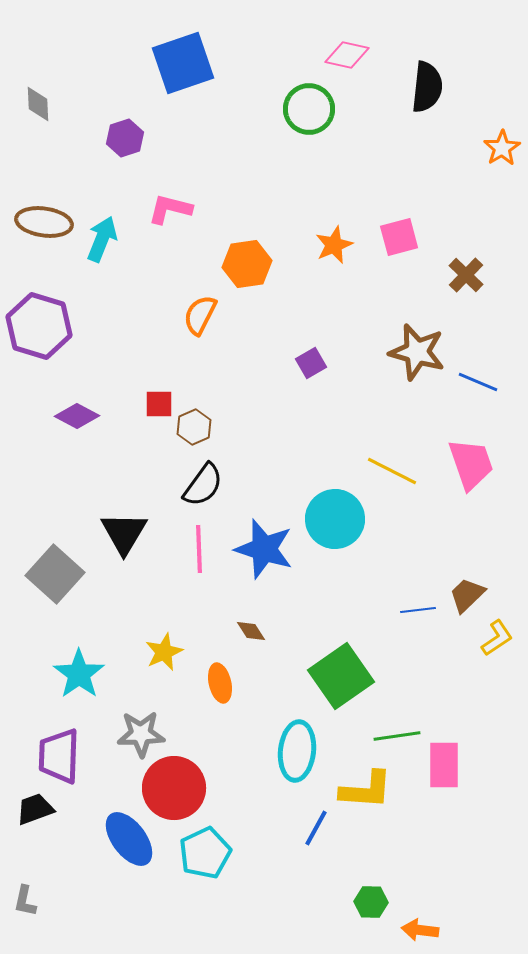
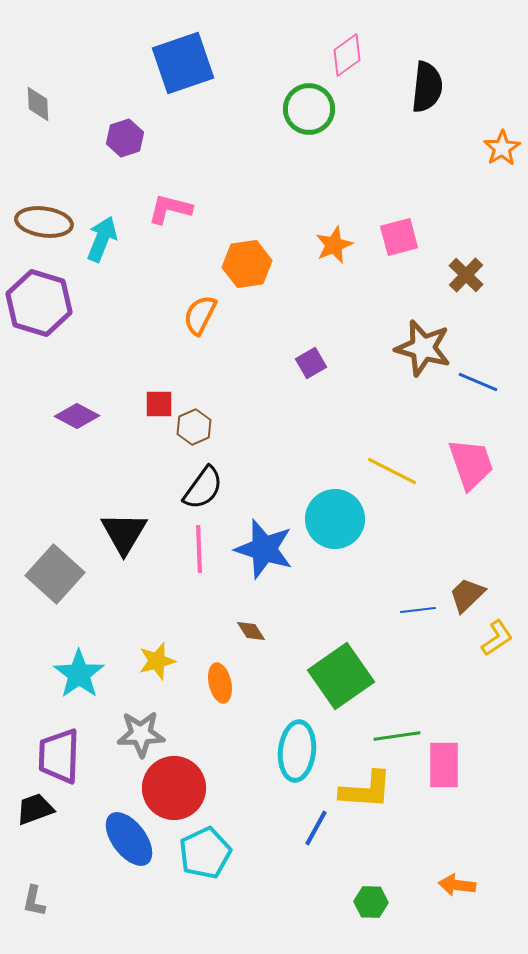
pink diamond at (347, 55): rotated 48 degrees counterclockwise
purple hexagon at (39, 326): moved 23 px up
brown star at (417, 352): moved 6 px right, 4 px up
black semicircle at (203, 485): moved 3 px down
yellow star at (164, 652): moved 7 px left, 9 px down; rotated 9 degrees clockwise
gray L-shape at (25, 901): moved 9 px right
orange arrow at (420, 930): moved 37 px right, 45 px up
